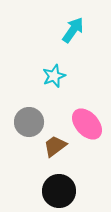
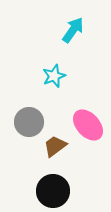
pink ellipse: moved 1 px right, 1 px down
black circle: moved 6 px left
